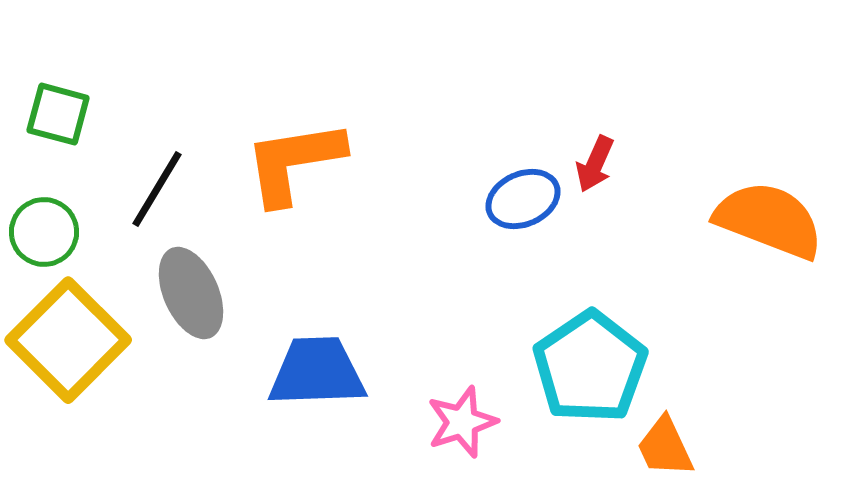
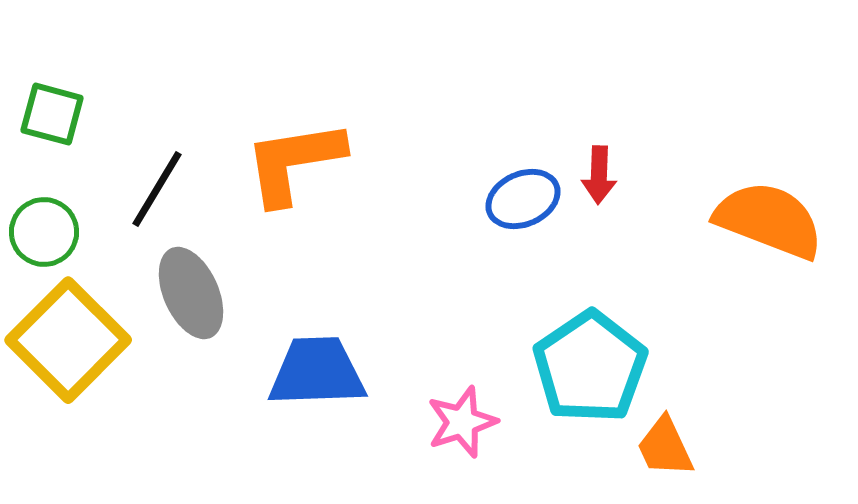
green square: moved 6 px left
red arrow: moved 4 px right, 11 px down; rotated 22 degrees counterclockwise
